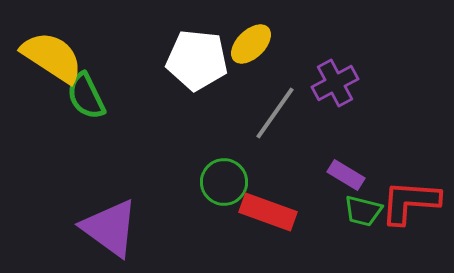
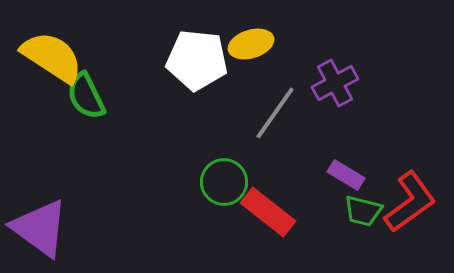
yellow ellipse: rotated 27 degrees clockwise
red L-shape: rotated 140 degrees clockwise
red rectangle: rotated 18 degrees clockwise
purple triangle: moved 70 px left
